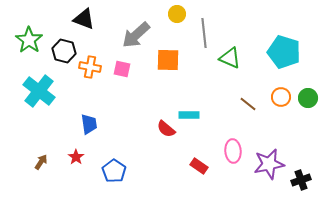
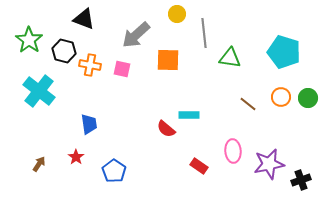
green triangle: rotated 15 degrees counterclockwise
orange cross: moved 2 px up
brown arrow: moved 2 px left, 2 px down
